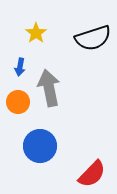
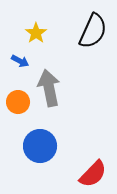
black semicircle: moved 7 px up; rotated 48 degrees counterclockwise
blue arrow: moved 6 px up; rotated 72 degrees counterclockwise
red semicircle: moved 1 px right
